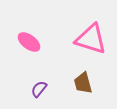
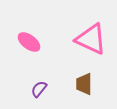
pink triangle: rotated 8 degrees clockwise
brown trapezoid: moved 1 px right, 1 px down; rotated 15 degrees clockwise
